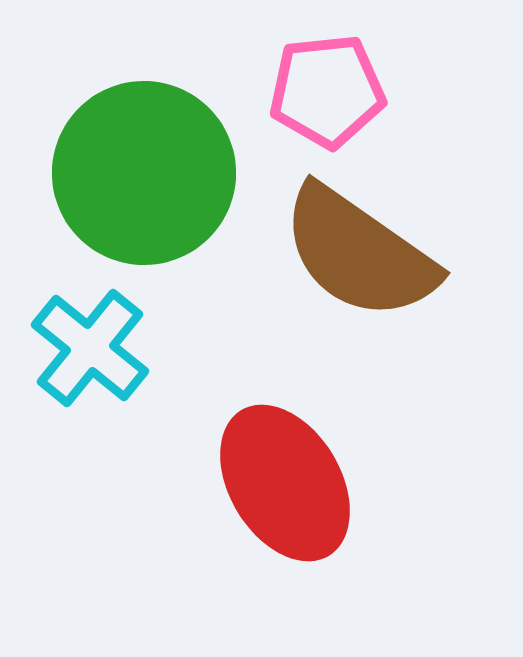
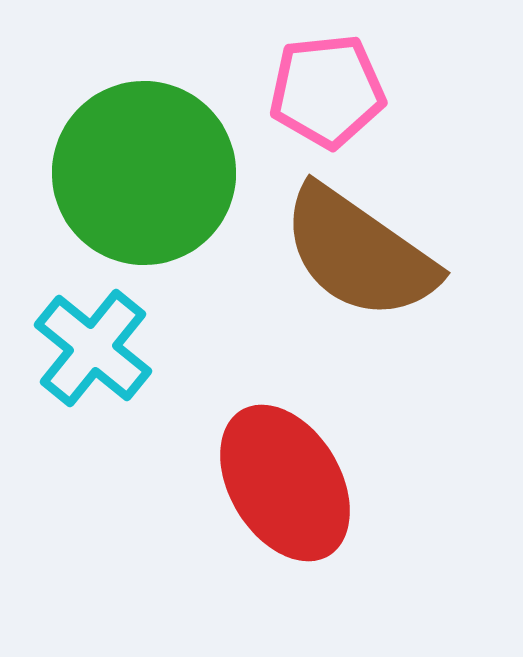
cyan cross: moved 3 px right
